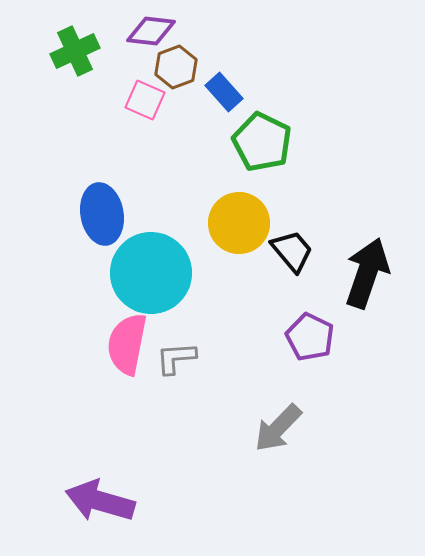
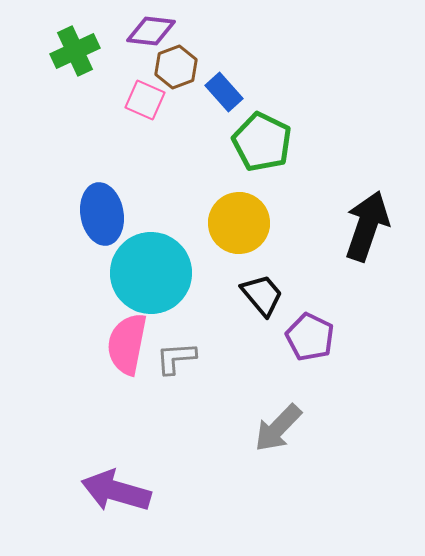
black trapezoid: moved 30 px left, 44 px down
black arrow: moved 47 px up
purple arrow: moved 16 px right, 10 px up
